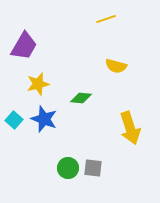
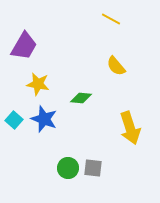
yellow line: moved 5 px right; rotated 48 degrees clockwise
yellow semicircle: rotated 35 degrees clockwise
yellow star: rotated 25 degrees clockwise
